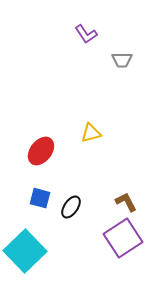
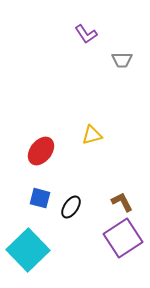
yellow triangle: moved 1 px right, 2 px down
brown L-shape: moved 4 px left
cyan square: moved 3 px right, 1 px up
